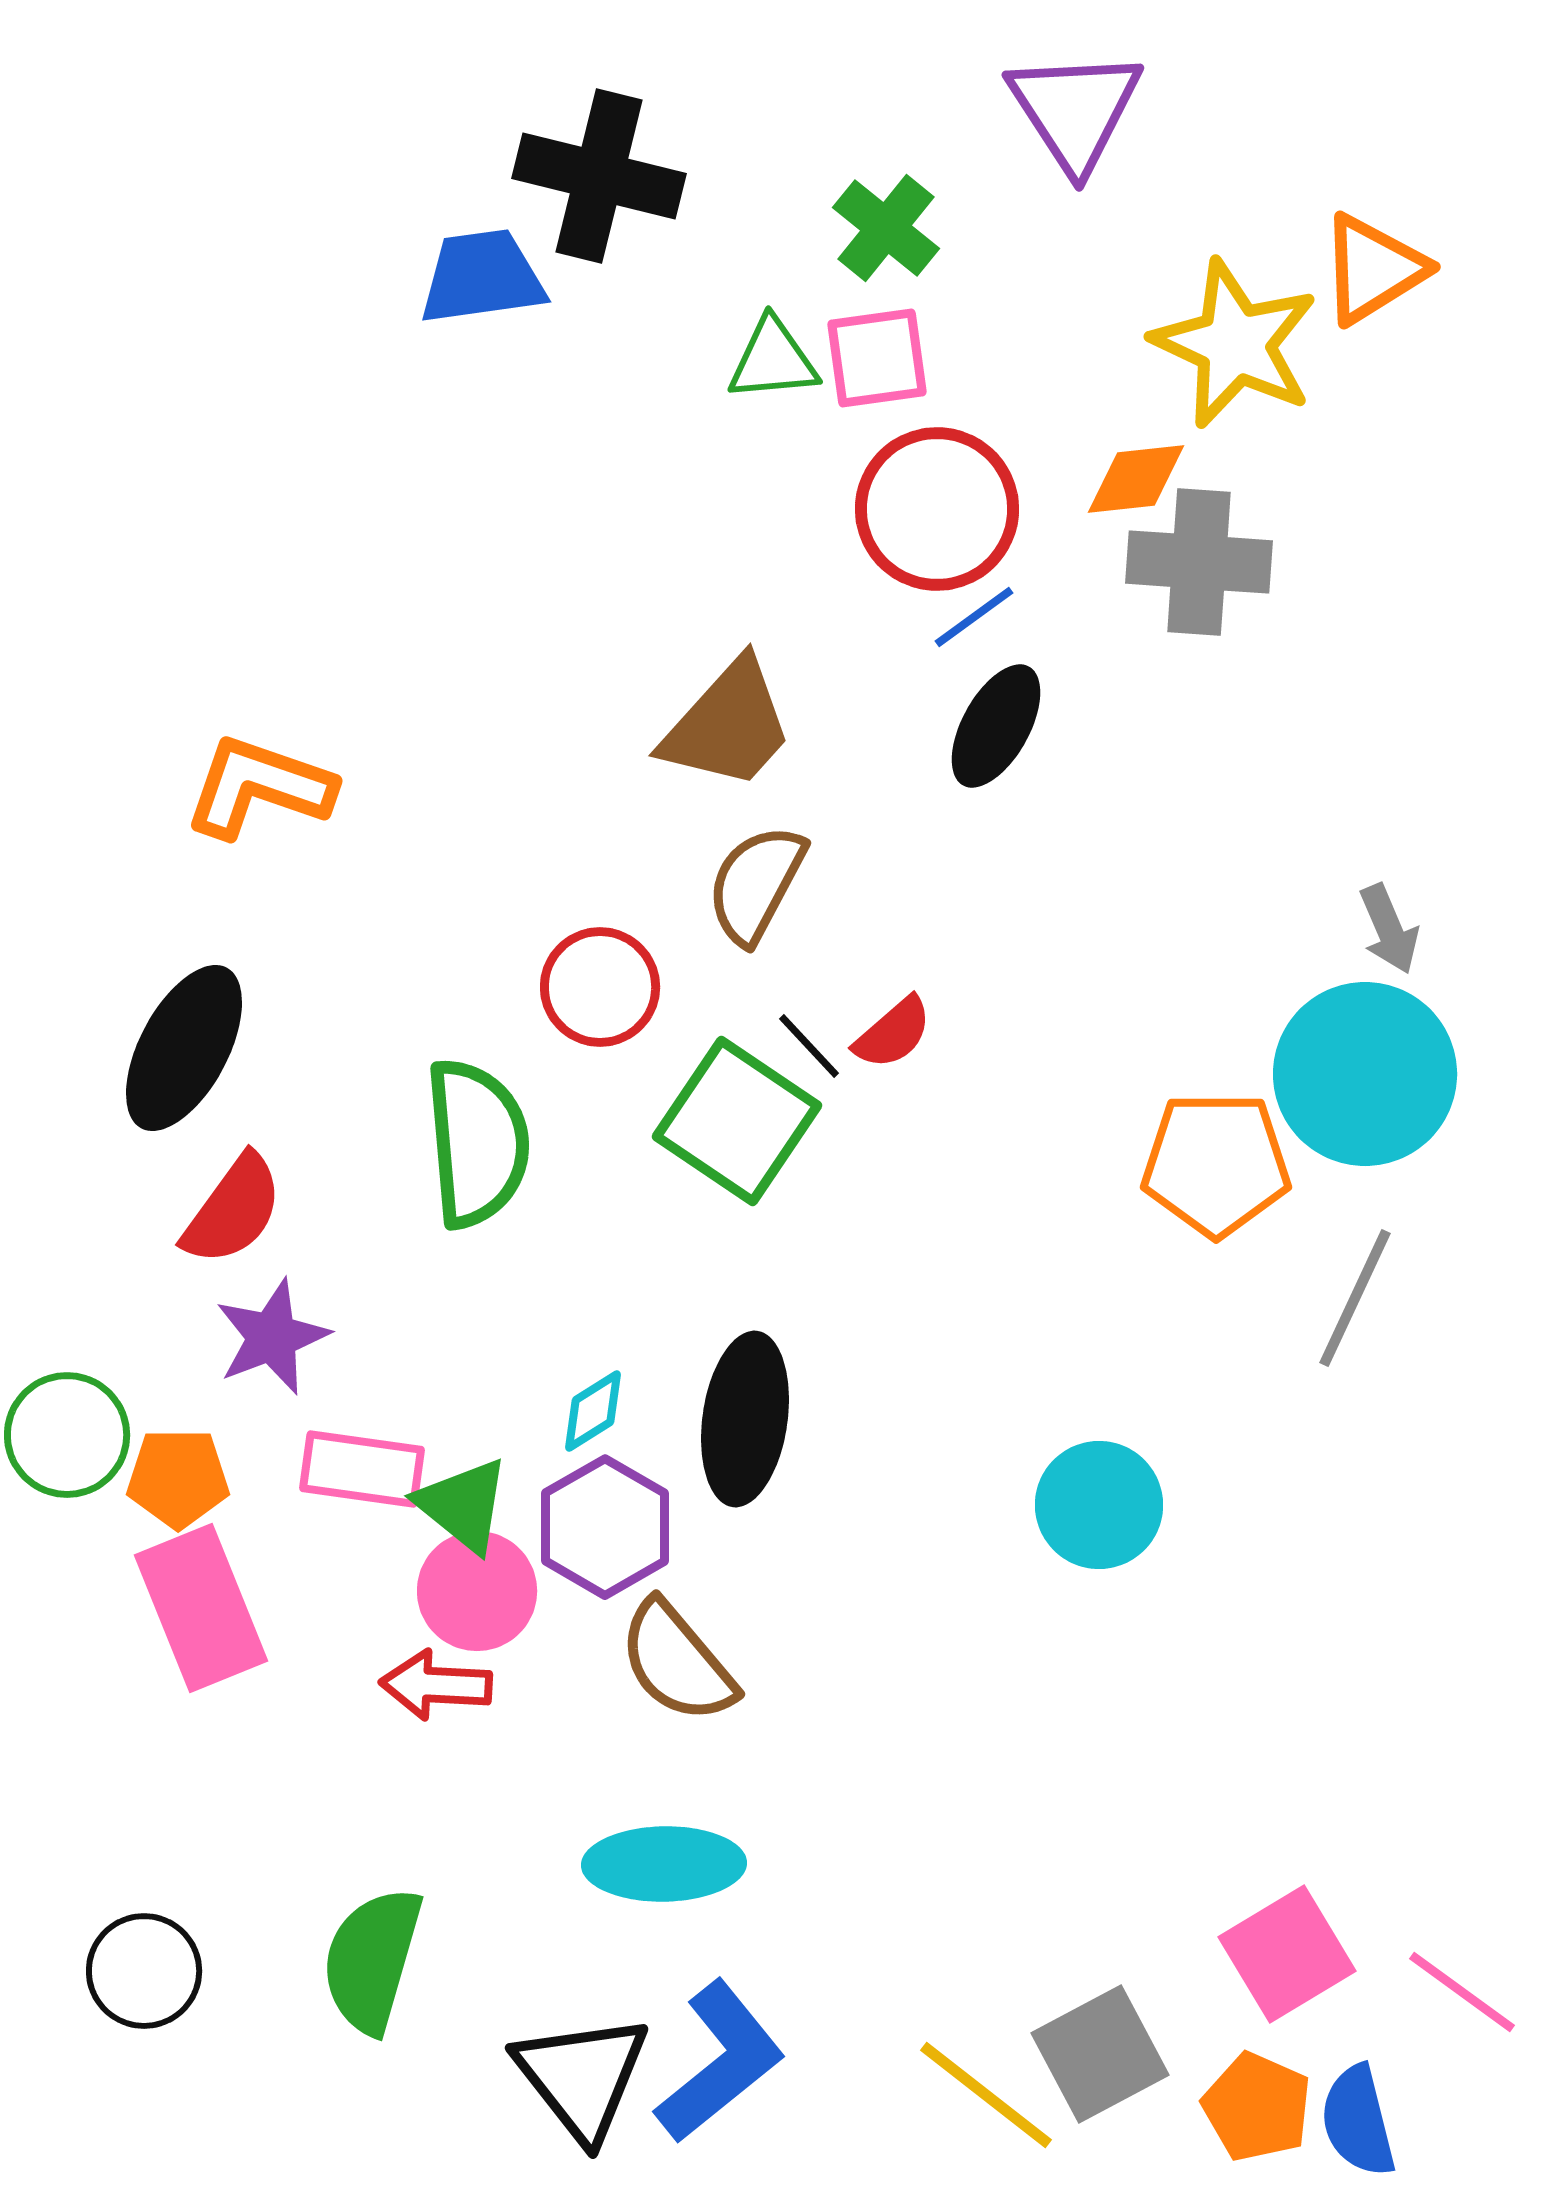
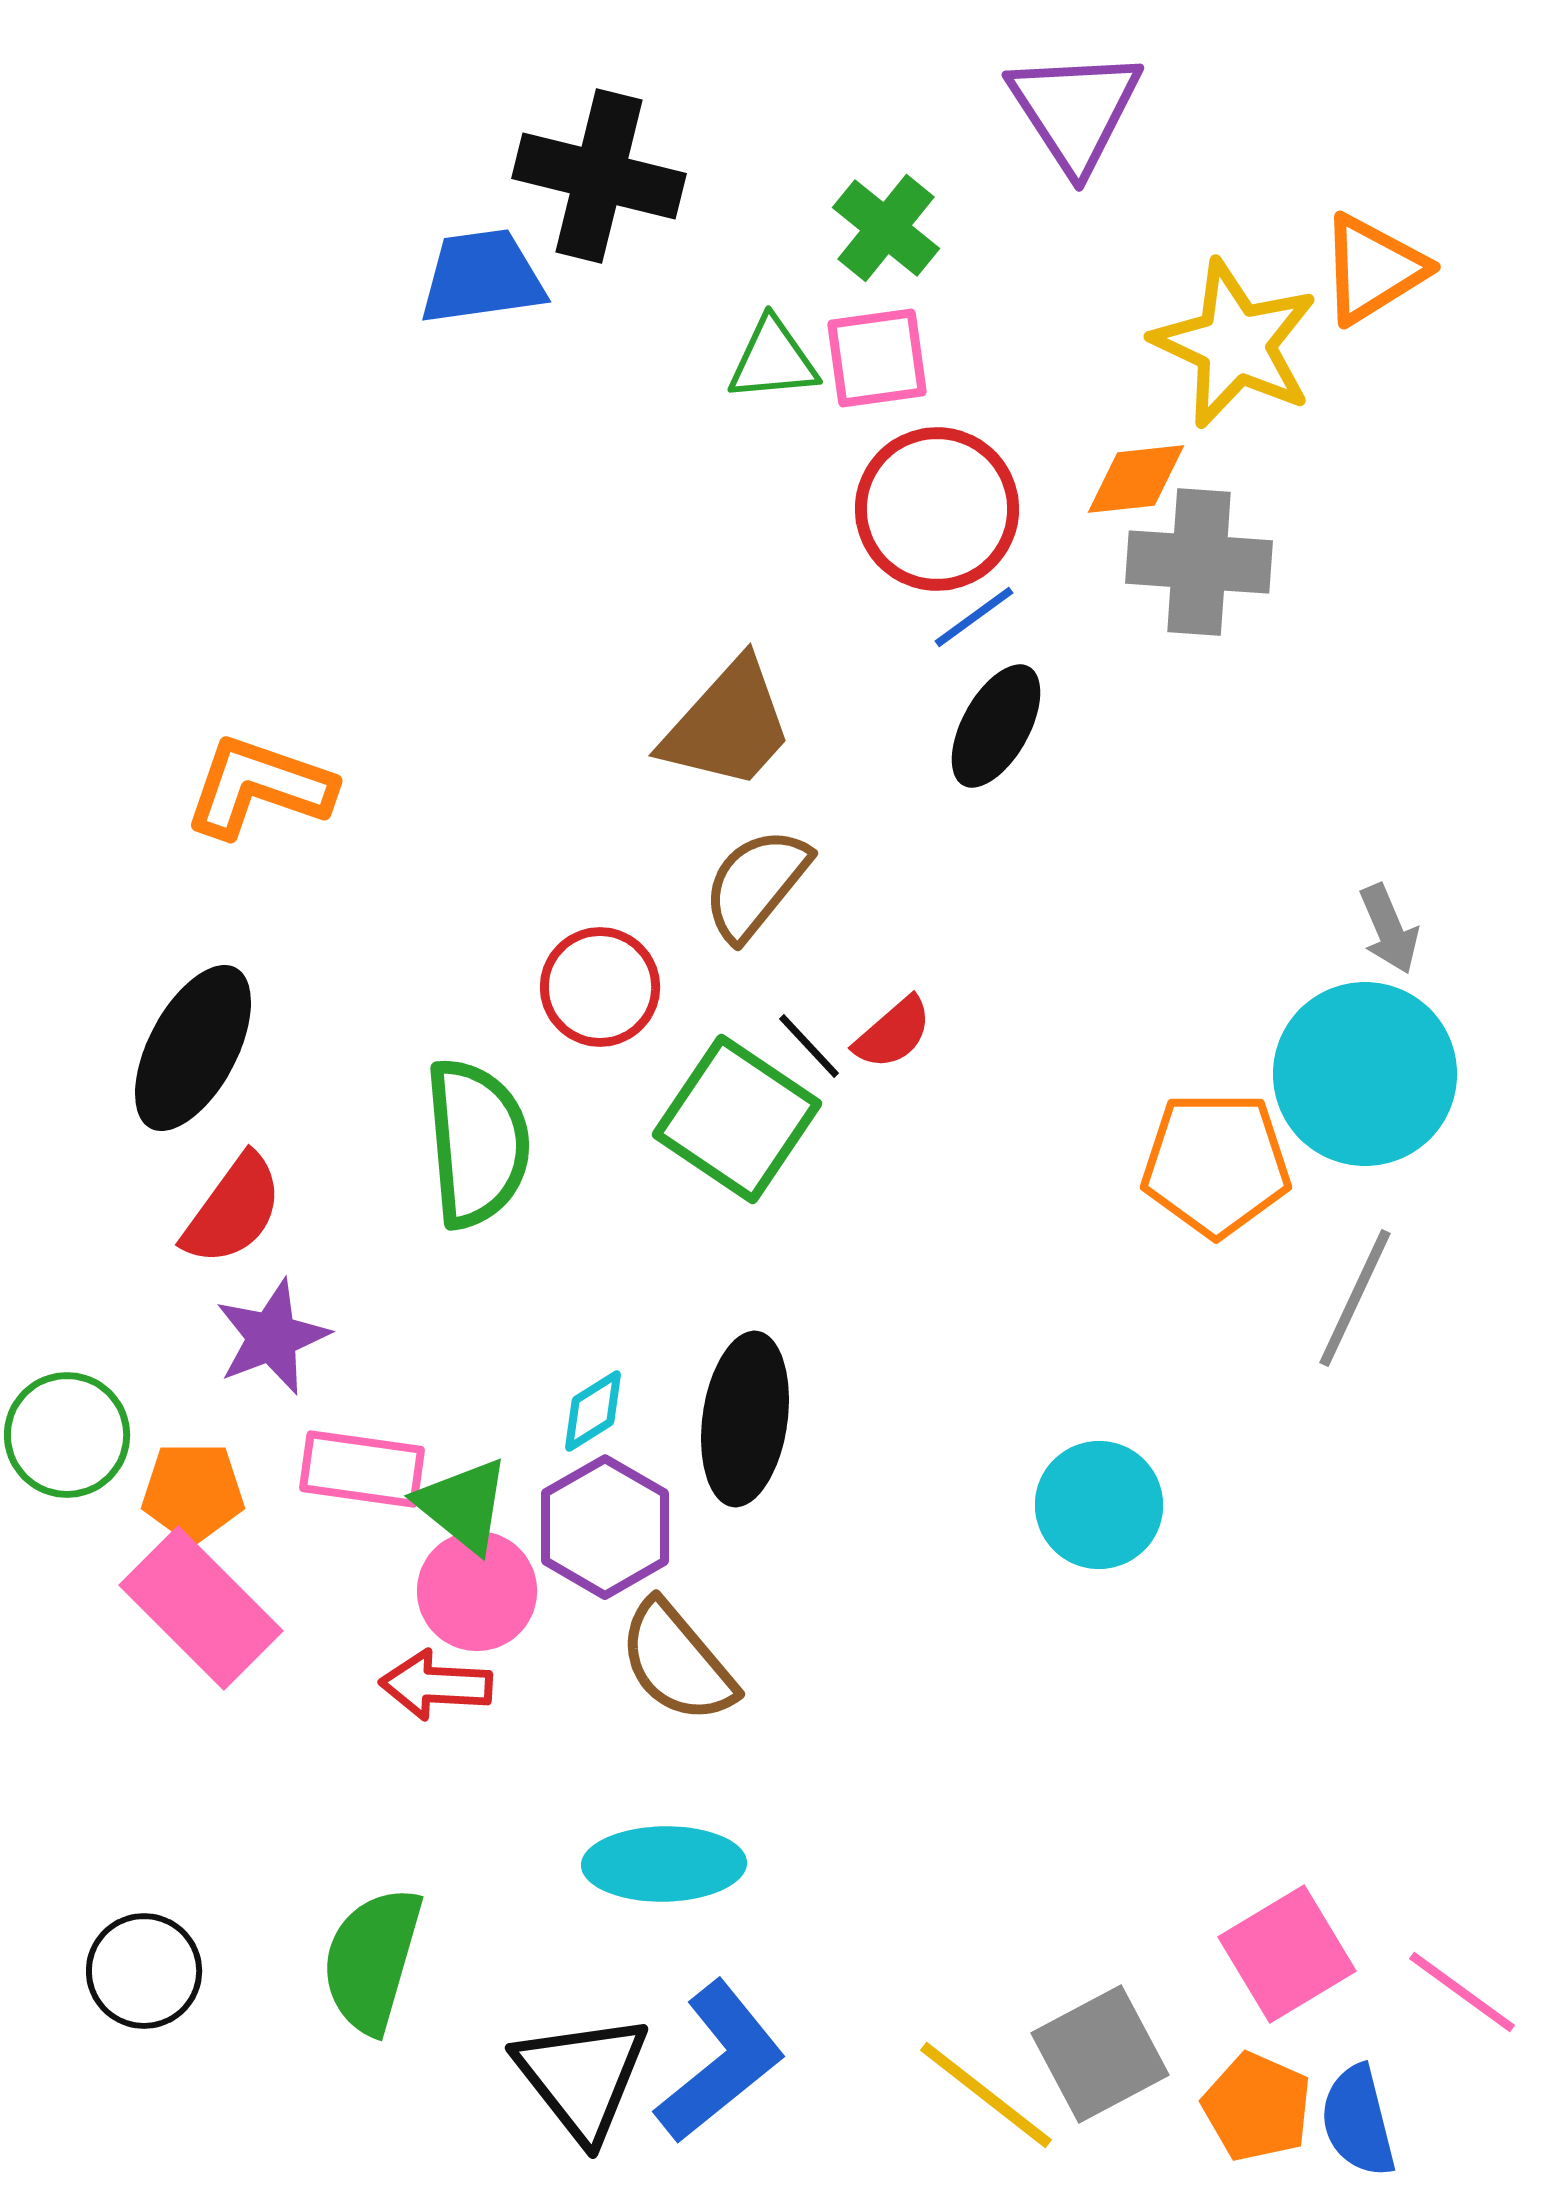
brown semicircle at (756, 884): rotated 11 degrees clockwise
black ellipse at (184, 1048): moved 9 px right
green square at (737, 1121): moved 2 px up
orange pentagon at (178, 1478): moved 15 px right, 14 px down
pink rectangle at (201, 1608): rotated 23 degrees counterclockwise
